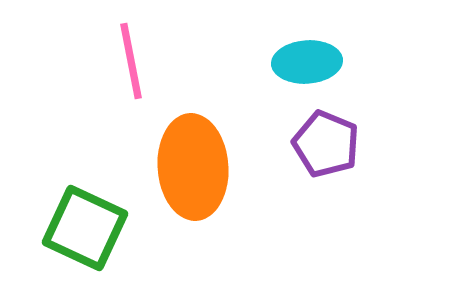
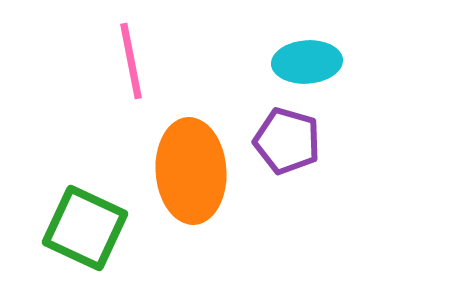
purple pentagon: moved 39 px left, 3 px up; rotated 6 degrees counterclockwise
orange ellipse: moved 2 px left, 4 px down
